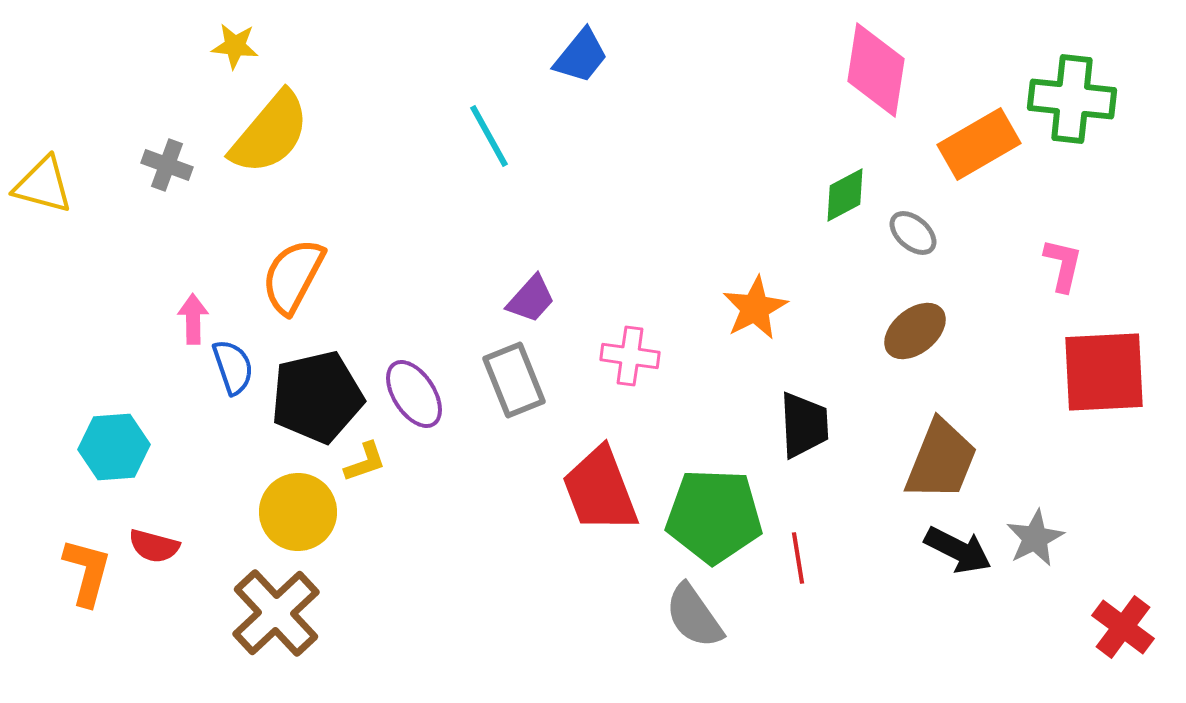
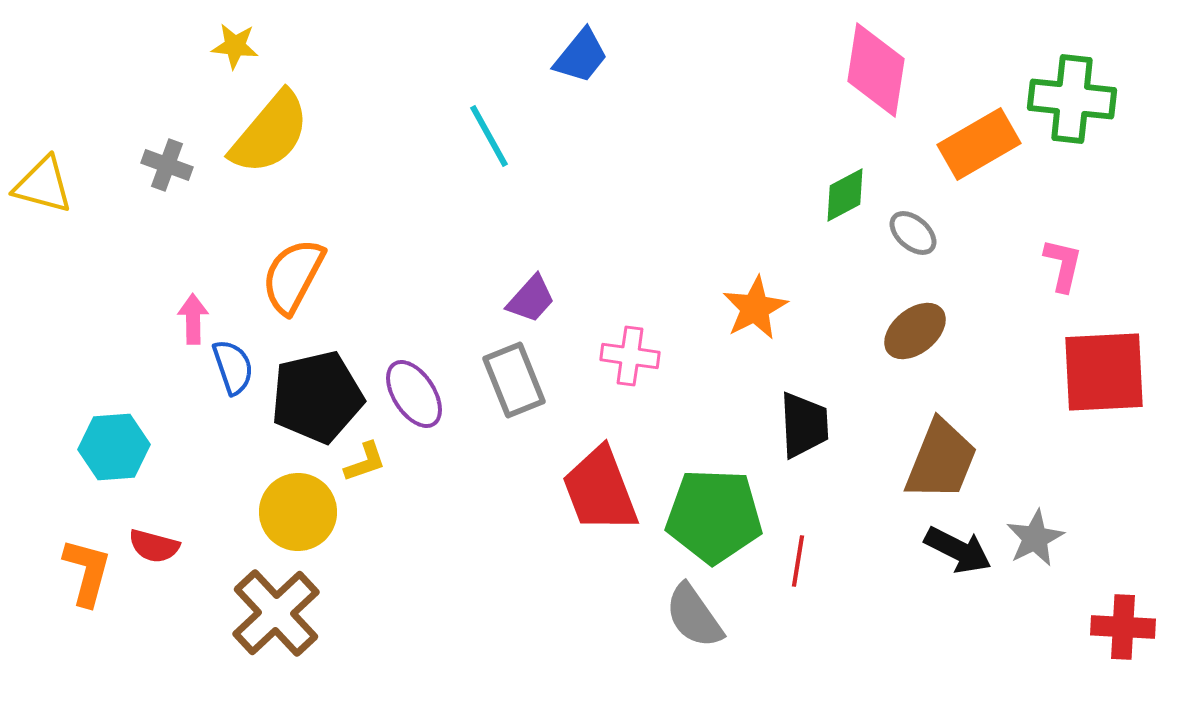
red line: moved 3 px down; rotated 18 degrees clockwise
red cross: rotated 34 degrees counterclockwise
